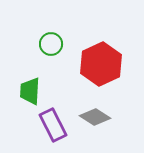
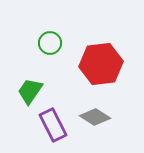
green circle: moved 1 px left, 1 px up
red hexagon: rotated 18 degrees clockwise
green trapezoid: rotated 32 degrees clockwise
